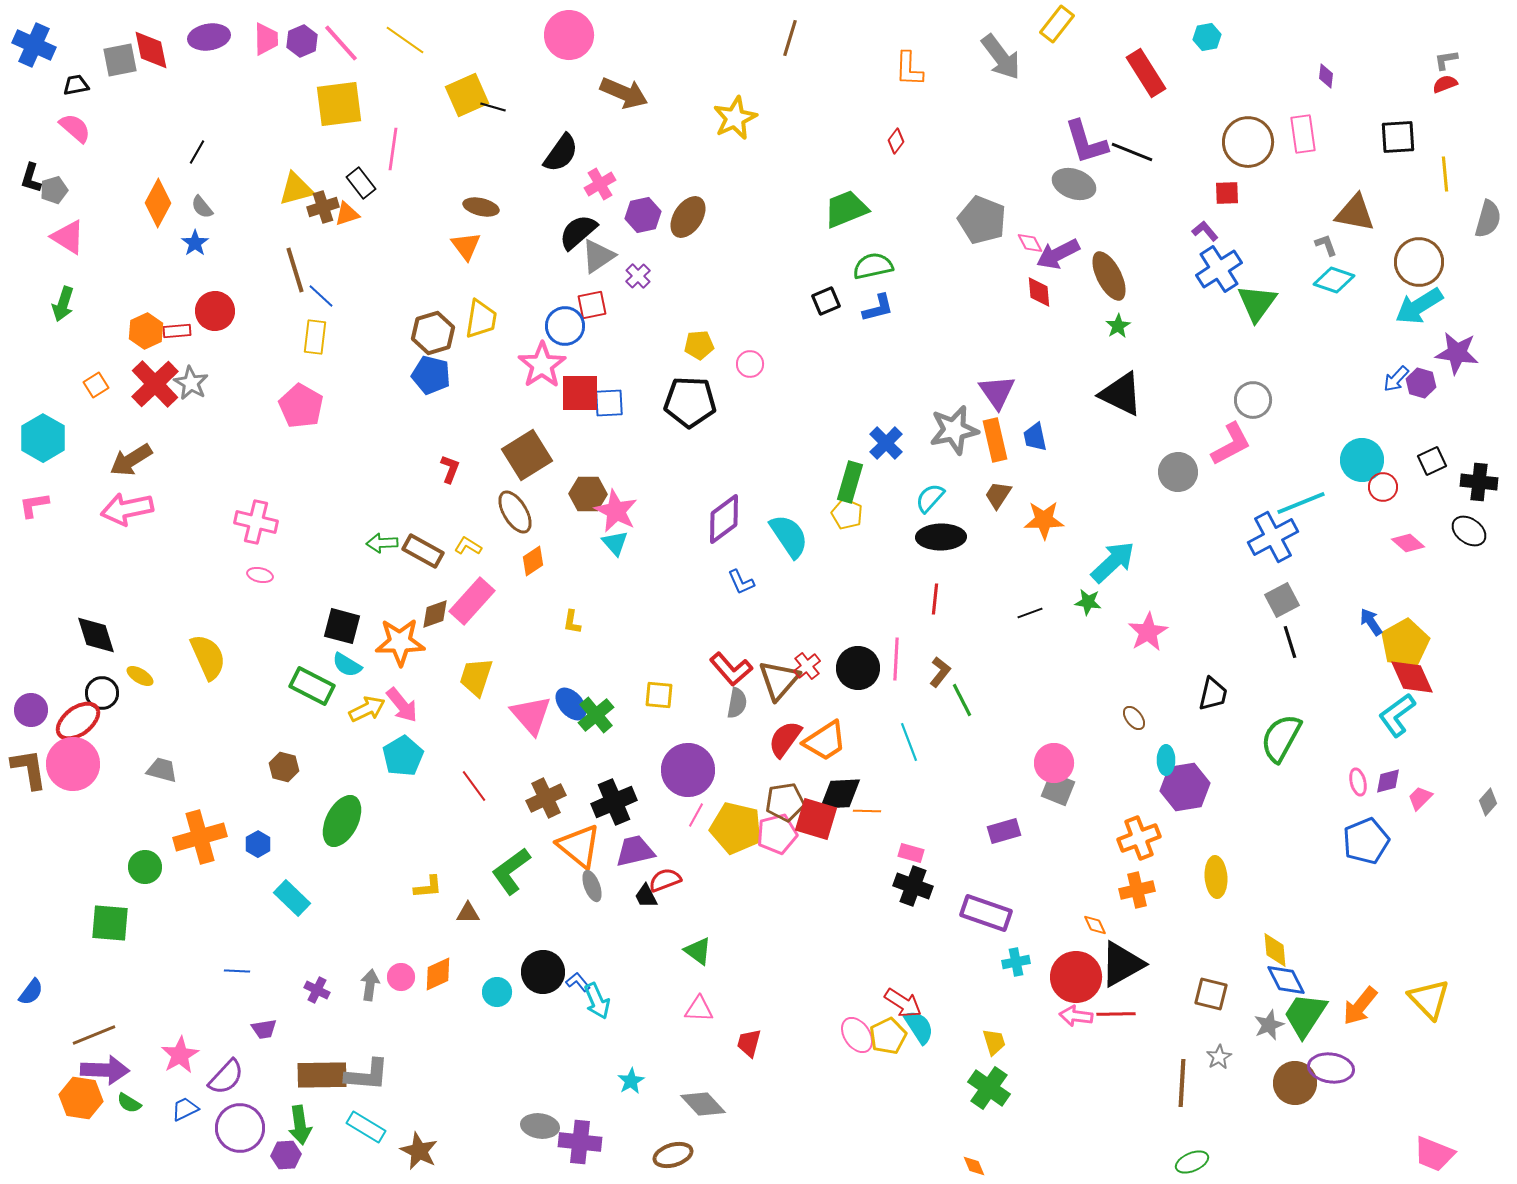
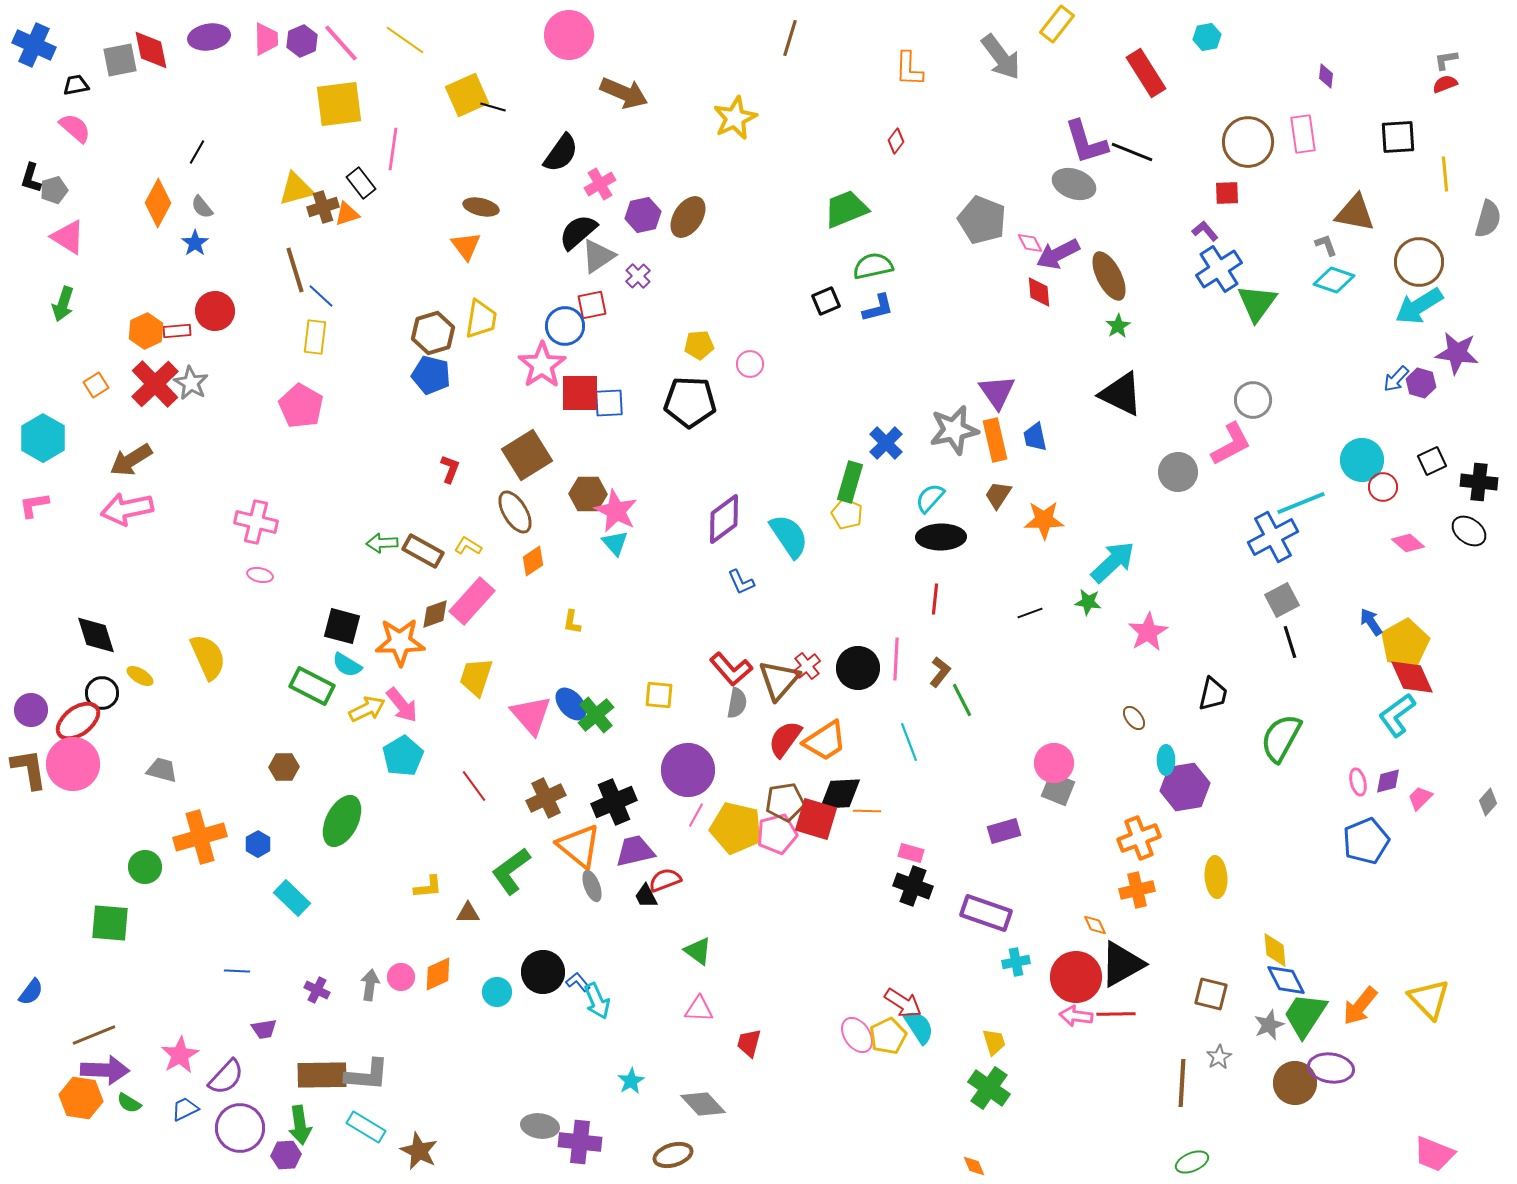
brown hexagon at (284, 767): rotated 16 degrees counterclockwise
